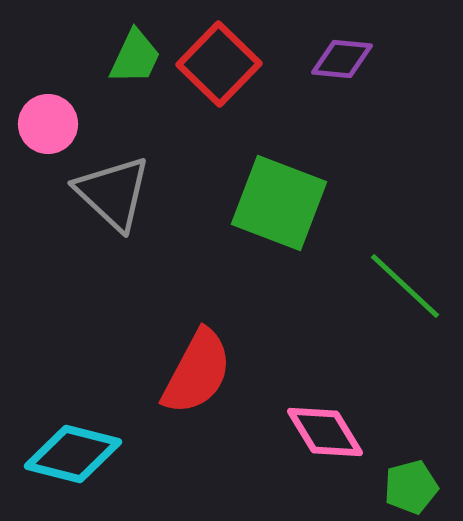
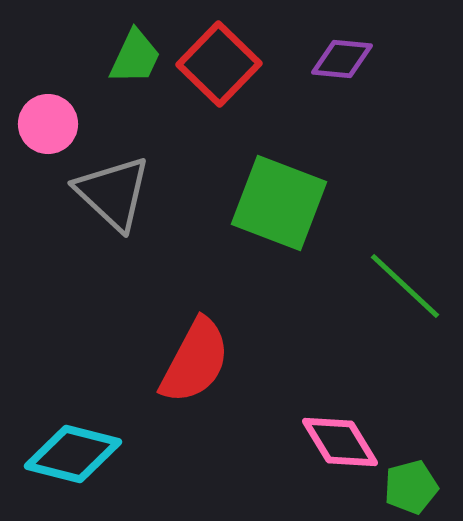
red semicircle: moved 2 px left, 11 px up
pink diamond: moved 15 px right, 10 px down
